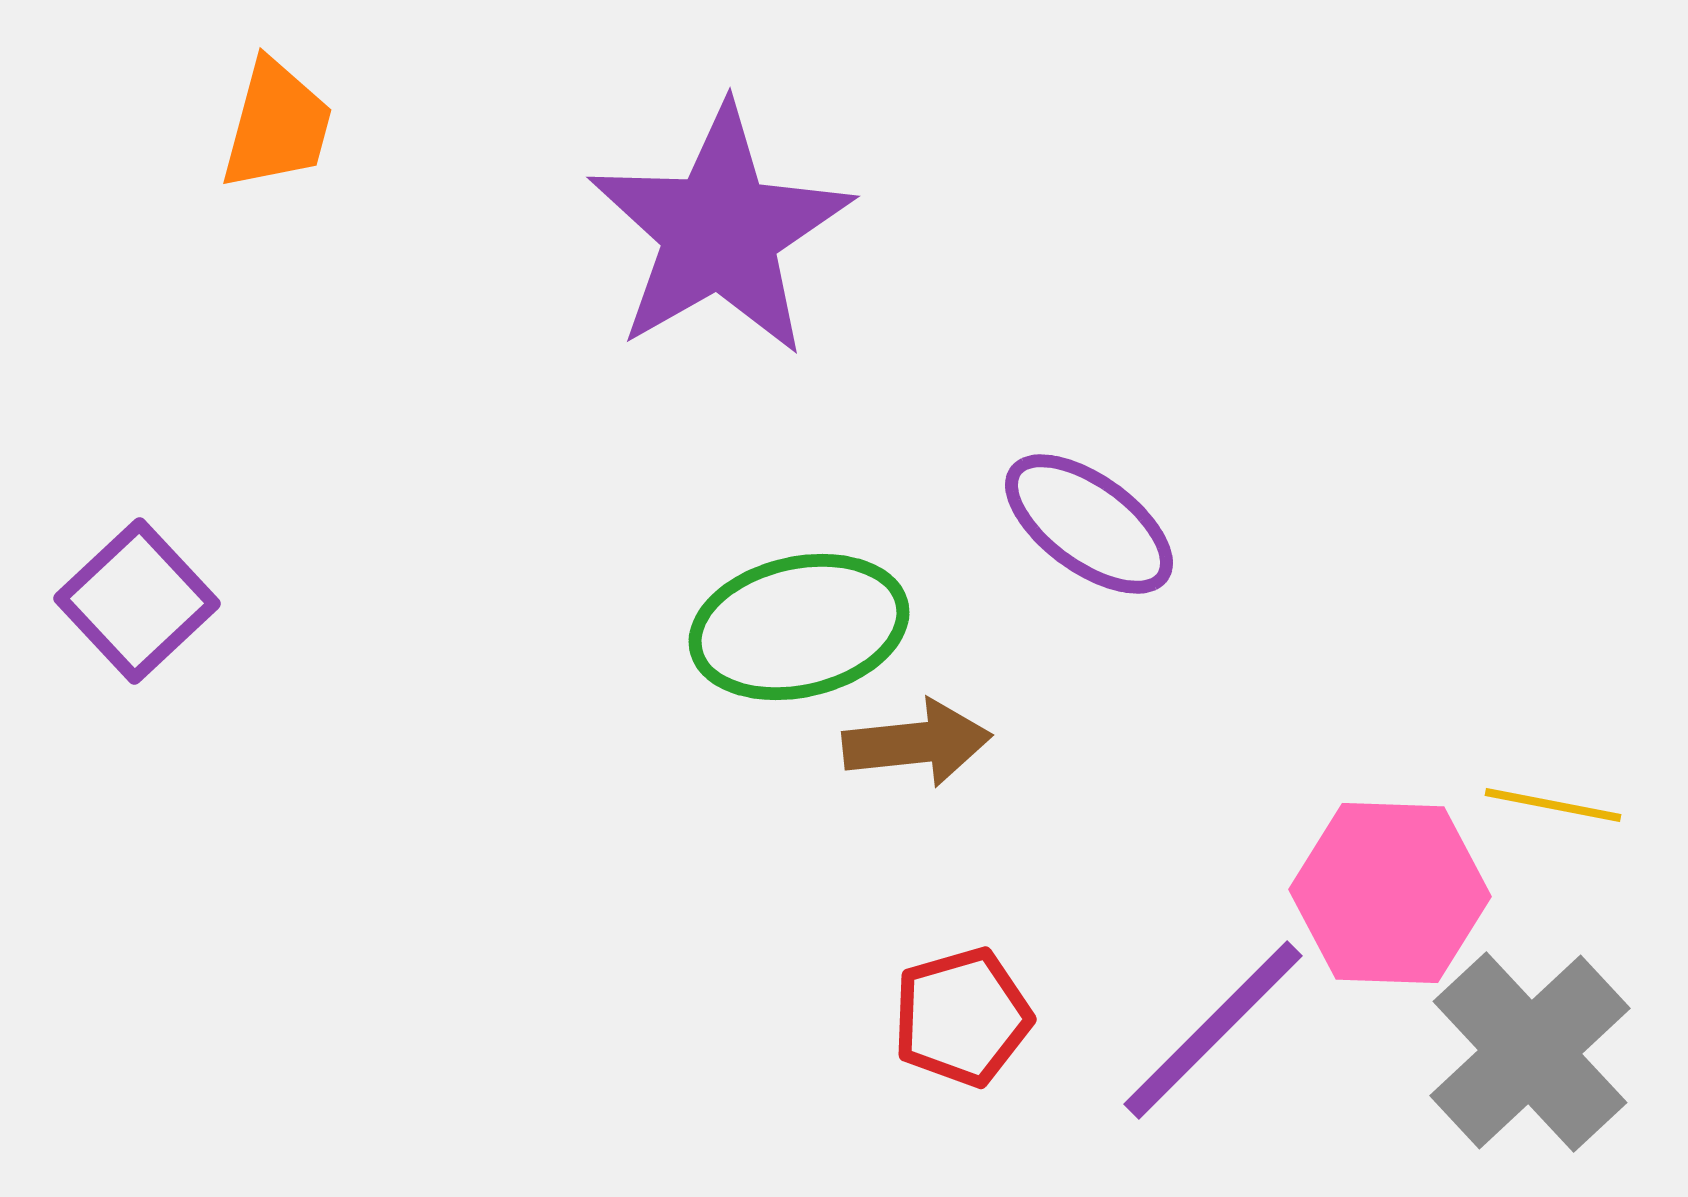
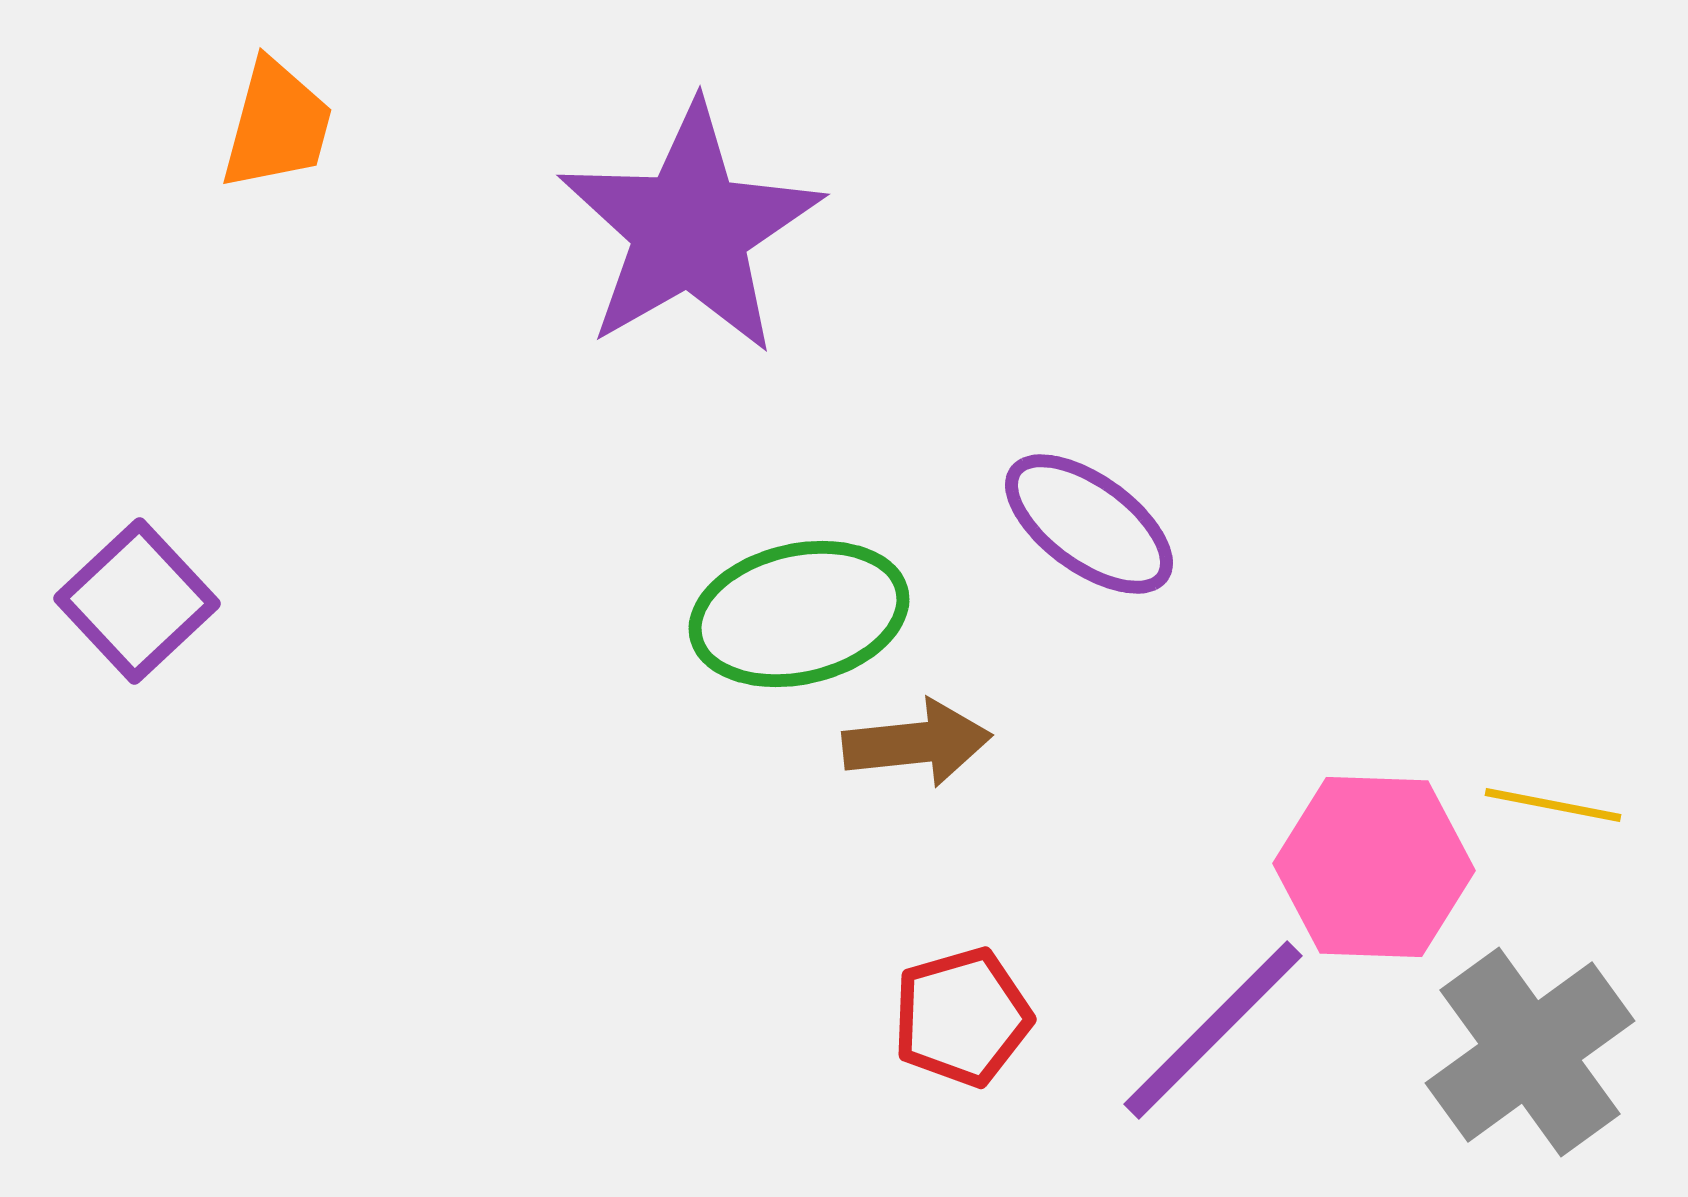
purple star: moved 30 px left, 2 px up
green ellipse: moved 13 px up
pink hexagon: moved 16 px left, 26 px up
gray cross: rotated 7 degrees clockwise
